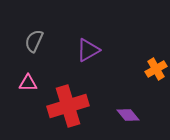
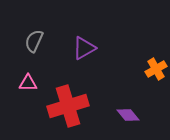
purple triangle: moved 4 px left, 2 px up
